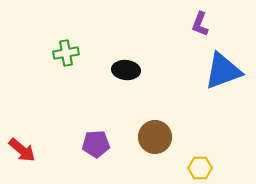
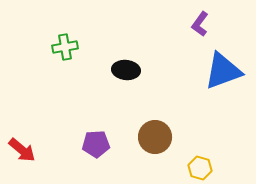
purple L-shape: rotated 15 degrees clockwise
green cross: moved 1 px left, 6 px up
yellow hexagon: rotated 15 degrees clockwise
